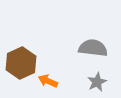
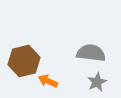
gray semicircle: moved 2 px left, 5 px down
brown hexagon: moved 3 px right, 2 px up; rotated 12 degrees clockwise
